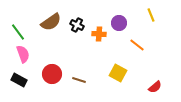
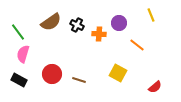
pink semicircle: rotated 144 degrees counterclockwise
